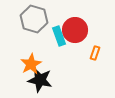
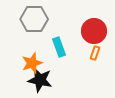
gray hexagon: rotated 16 degrees counterclockwise
red circle: moved 19 px right, 1 px down
cyan rectangle: moved 11 px down
orange star: moved 1 px right, 1 px up; rotated 10 degrees clockwise
